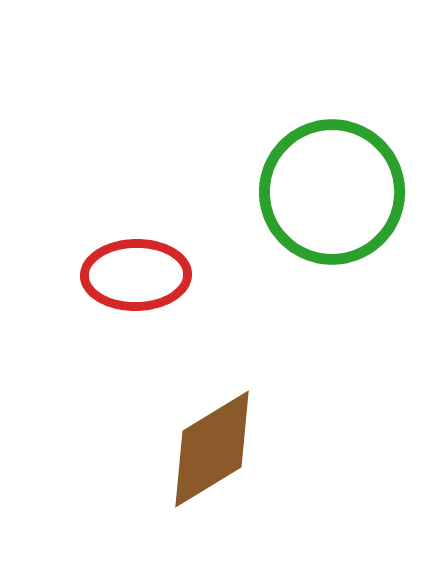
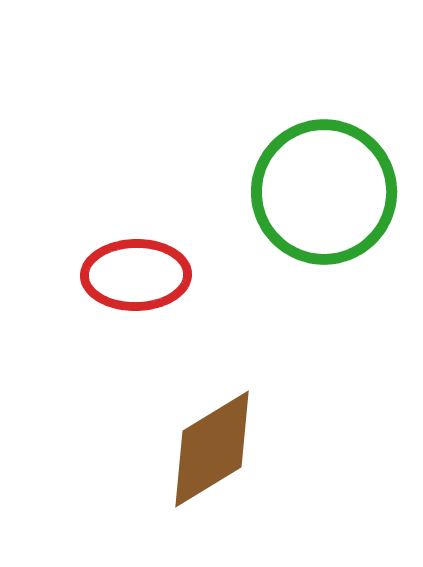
green circle: moved 8 px left
